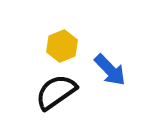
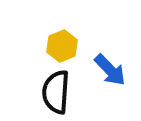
black semicircle: rotated 51 degrees counterclockwise
